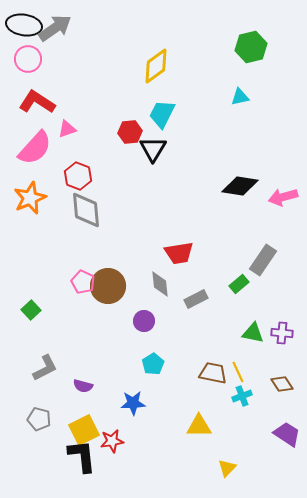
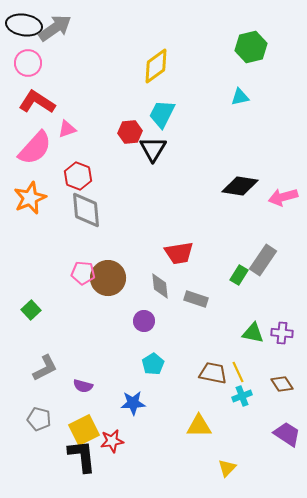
pink circle at (28, 59): moved 4 px down
pink pentagon at (83, 282): moved 9 px up; rotated 20 degrees counterclockwise
gray diamond at (160, 284): moved 2 px down
green rectangle at (239, 284): moved 9 px up; rotated 18 degrees counterclockwise
brown circle at (108, 286): moved 8 px up
gray rectangle at (196, 299): rotated 45 degrees clockwise
